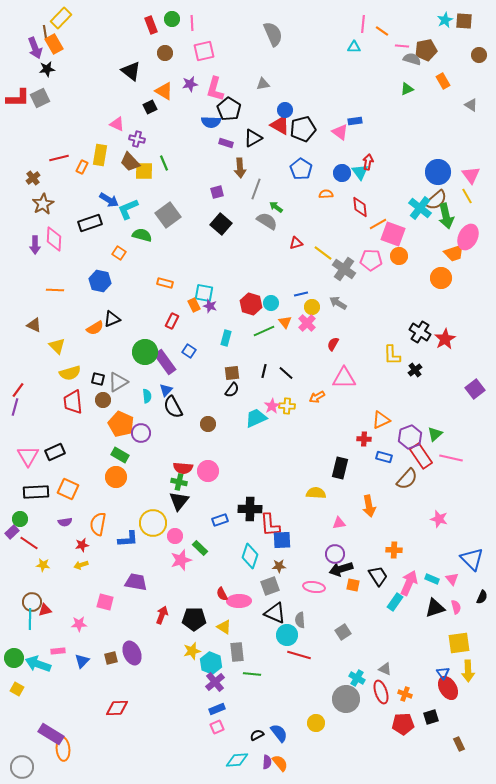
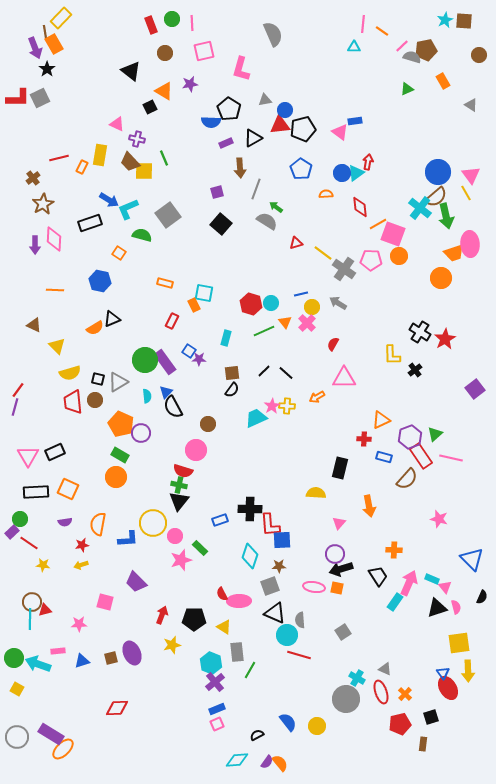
pink line at (402, 46): rotated 48 degrees counterclockwise
gray semicircle at (412, 59): moved 2 px up
black star at (47, 69): rotated 28 degrees counterclockwise
gray triangle at (263, 84): moved 2 px right, 16 px down
pink L-shape at (215, 89): moved 26 px right, 20 px up
red triangle at (280, 125): rotated 35 degrees counterclockwise
purple rectangle at (226, 143): rotated 40 degrees counterclockwise
green line at (164, 163): moved 5 px up
cyan triangle at (360, 172): moved 4 px left, 1 px down; rotated 30 degrees clockwise
yellow line at (467, 196): moved 1 px left, 3 px up
brown semicircle at (436, 200): moved 3 px up
pink ellipse at (468, 237): moved 2 px right, 7 px down; rotated 30 degrees counterclockwise
purple star at (210, 306): moved 11 px left, 53 px down; rotated 16 degrees counterclockwise
green circle at (145, 352): moved 8 px down
black line at (264, 371): rotated 32 degrees clockwise
blue triangle at (166, 390): moved 2 px down
brown circle at (103, 400): moved 8 px left
red semicircle at (183, 468): moved 3 px down; rotated 12 degrees clockwise
pink circle at (208, 471): moved 12 px left, 21 px up
green cross at (179, 482): moved 3 px down
pink triangle at (339, 523): rotated 40 degrees counterclockwise
pink triangle at (452, 579): moved 7 px left, 8 px down
purple trapezoid at (136, 582): rotated 145 degrees counterclockwise
orange square at (353, 585): moved 16 px left, 3 px down
black triangle at (435, 608): moved 2 px right
yellow star at (192, 651): moved 20 px left, 6 px up
blue triangle at (82, 661): rotated 28 degrees clockwise
green line at (252, 674): moved 2 px left, 4 px up; rotated 66 degrees counterclockwise
orange cross at (405, 694): rotated 24 degrees clockwise
yellow circle at (316, 723): moved 1 px right, 3 px down
red pentagon at (403, 724): moved 3 px left; rotated 10 degrees counterclockwise
pink square at (217, 727): moved 3 px up
blue semicircle at (279, 733): moved 9 px right, 11 px up
brown rectangle at (459, 744): moved 36 px left; rotated 32 degrees clockwise
orange ellipse at (63, 749): rotated 50 degrees clockwise
purple semicircle at (267, 762): rotated 32 degrees clockwise
gray circle at (22, 767): moved 5 px left, 30 px up
